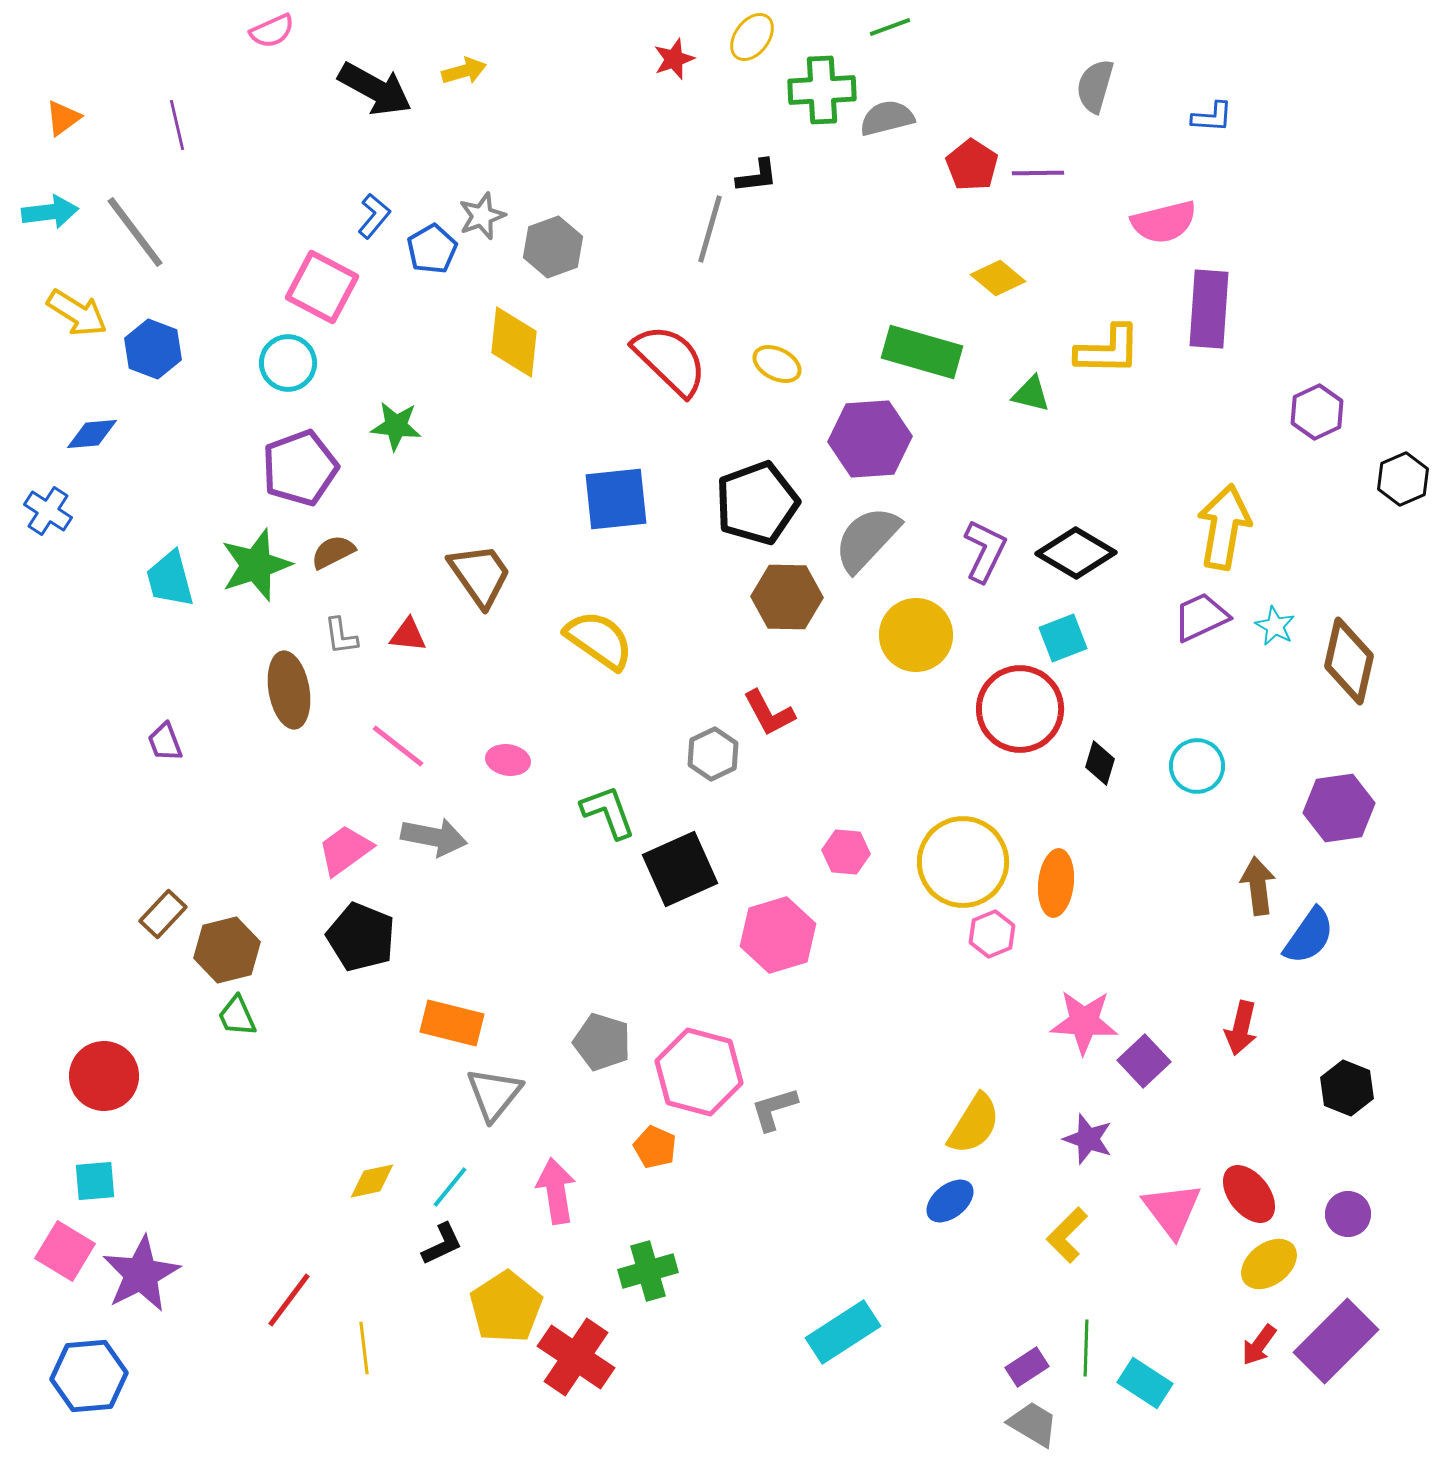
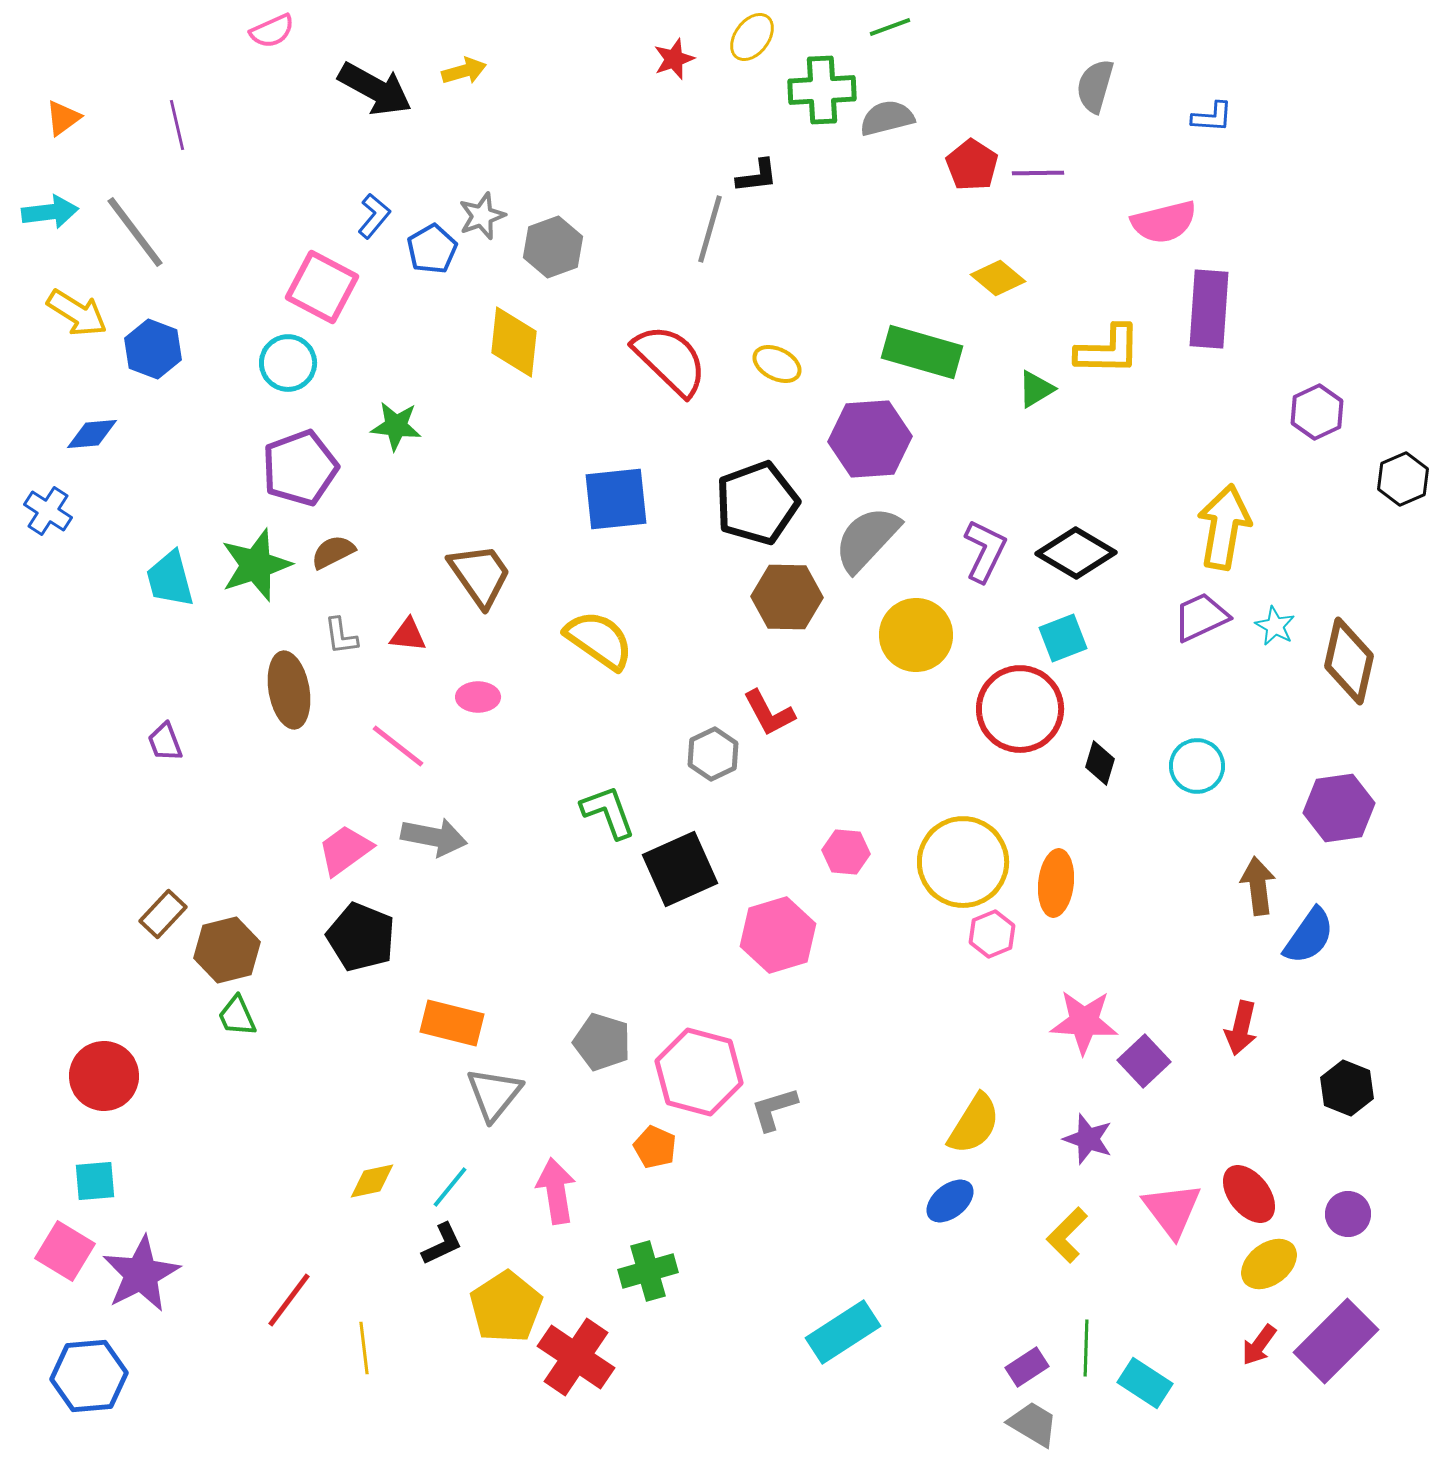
green triangle at (1031, 394): moved 5 px right, 5 px up; rotated 45 degrees counterclockwise
pink ellipse at (508, 760): moved 30 px left, 63 px up; rotated 9 degrees counterclockwise
